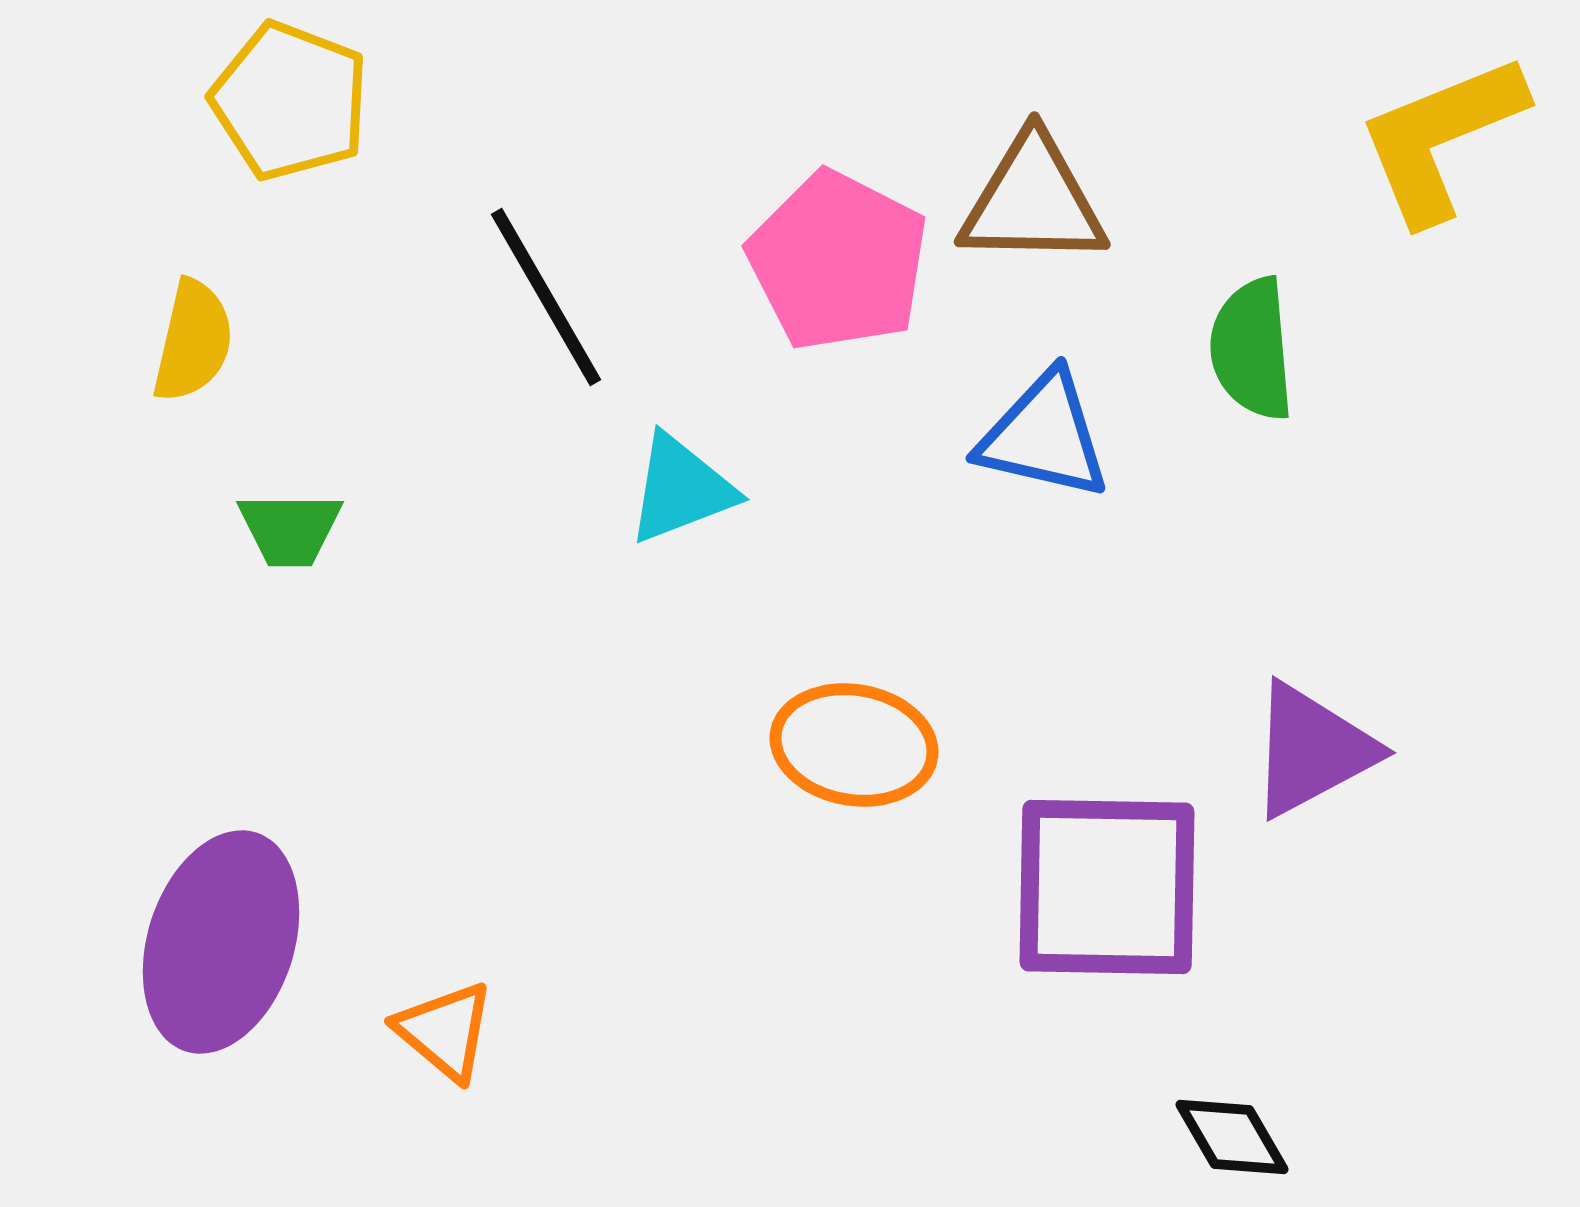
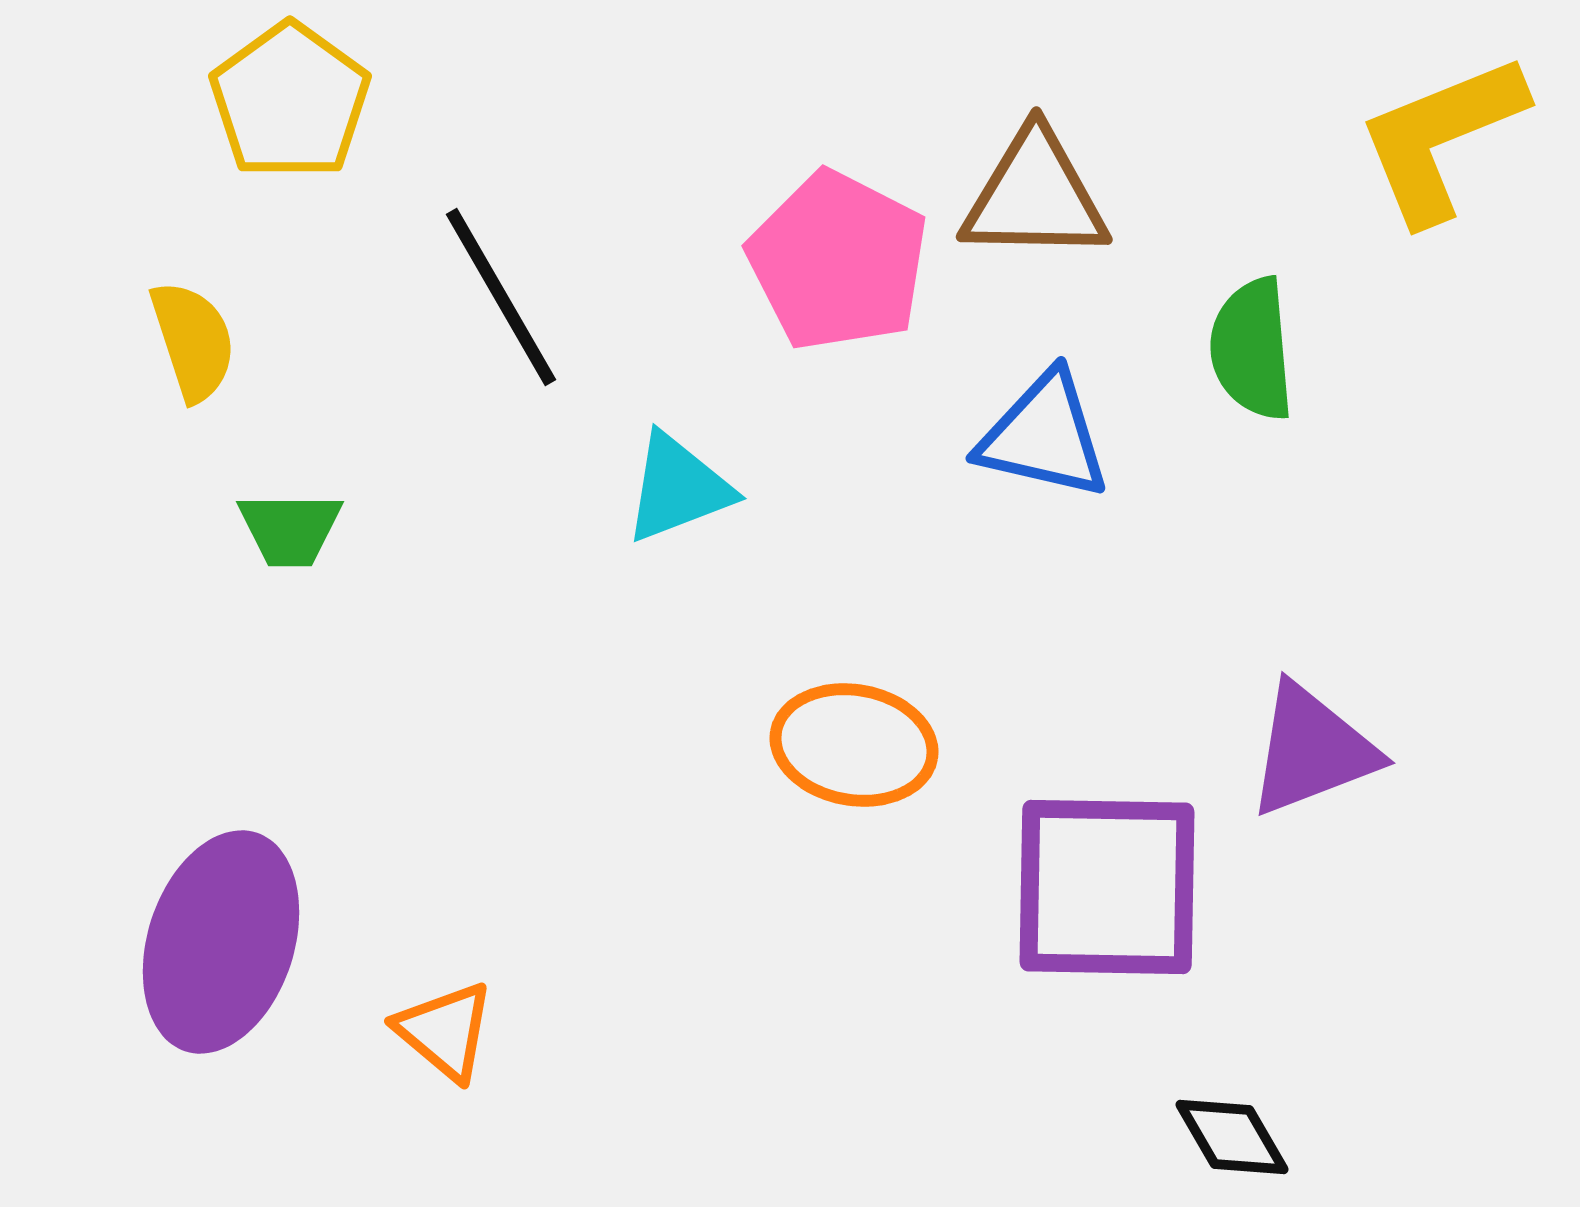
yellow pentagon: rotated 15 degrees clockwise
brown triangle: moved 2 px right, 5 px up
black line: moved 45 px left
yellow semicircle: rotated 31 degrees counterclockwise
cyan triangle: moved 3 px left, 1 px up
purple triangle: rotated 7 degrees clockwise
